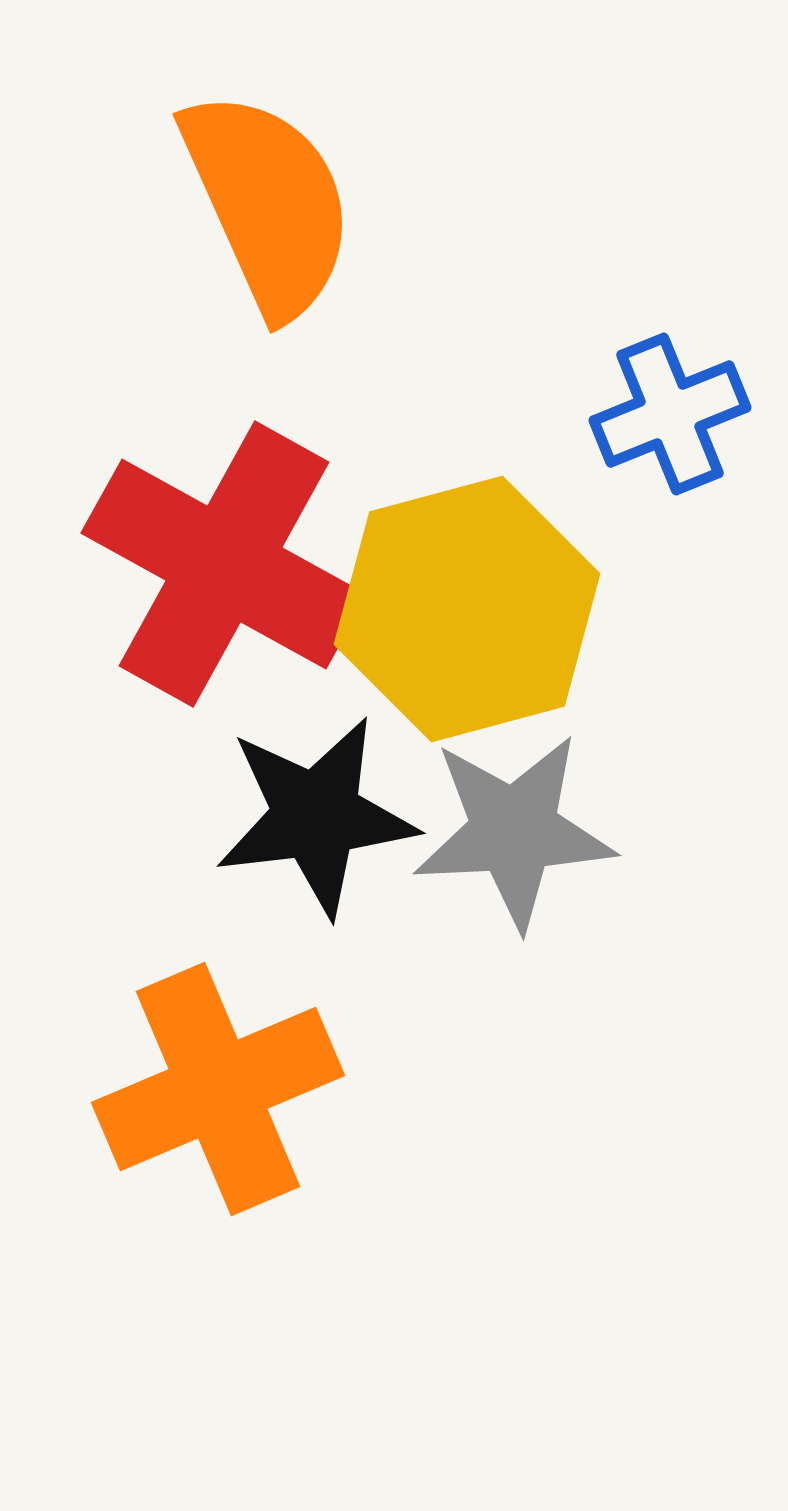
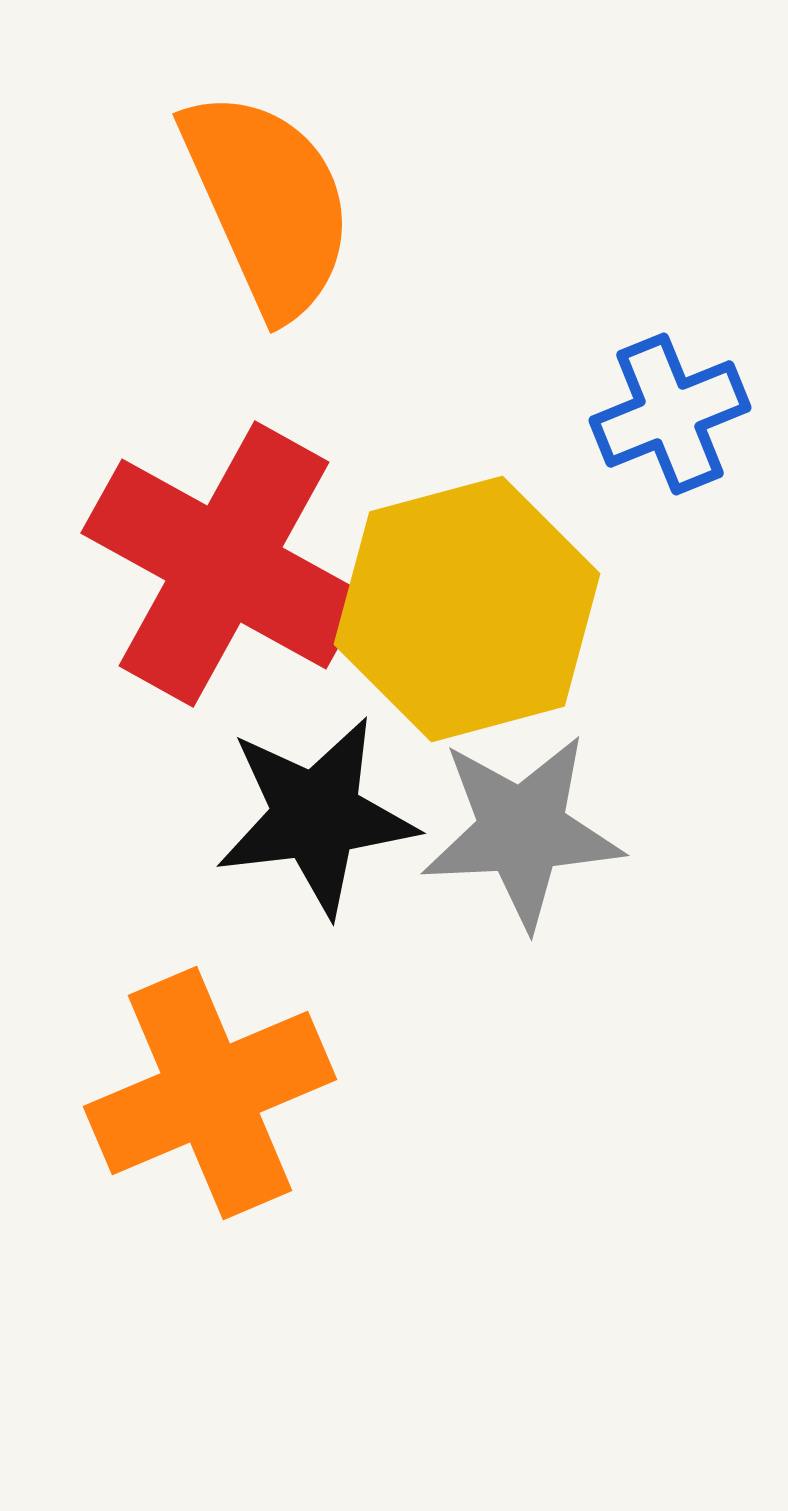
gray star: moved 8 px right
orange cross: moved 8 px left, 4 px down
